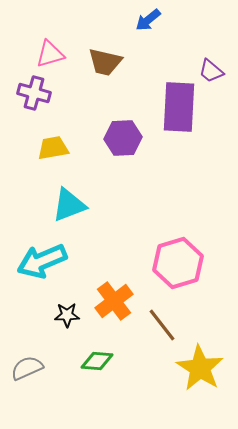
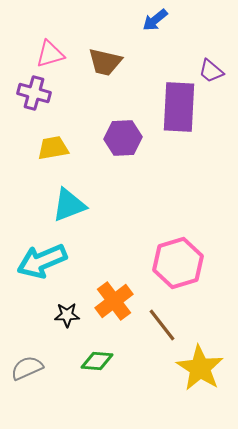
blue arrow: moved 7 px right
